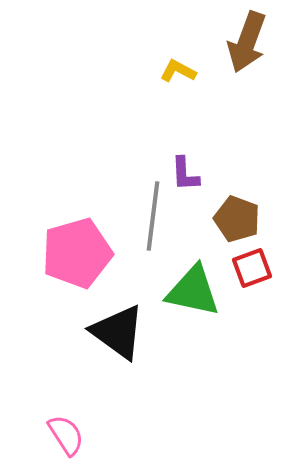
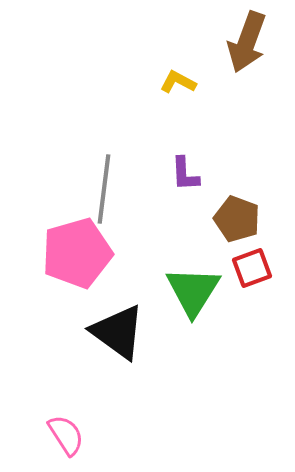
yellow L-shape: moved 11 px down
gray line: moved 49 px left, 27 px up
green triangle: rotated 50 degrees clockwise
